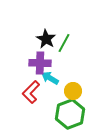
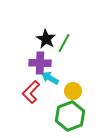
green hexagon: moved 2 px down
